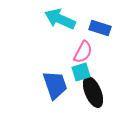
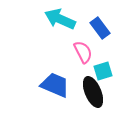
blue rectangle: rotated 35 degrees clockwise
pink semicircle: rotated 55 degrees counterclockwise
cyan square: moved 22 px right, 1 px up
blue trapezoid: rotated 48 degrees counterclockwise
